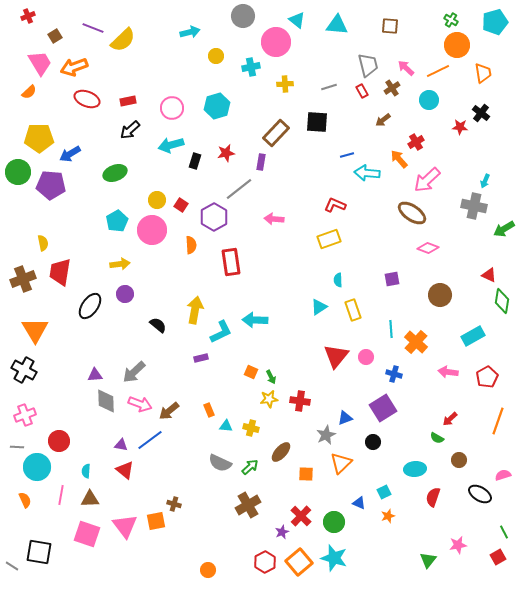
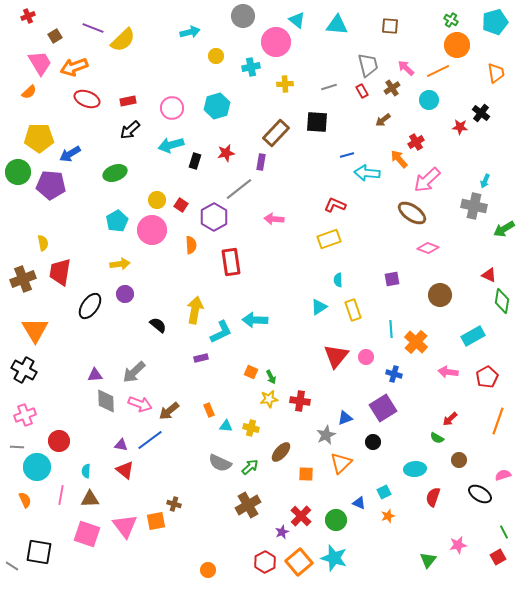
orange trapezoid at (483, 73): moved 13 px right
green circle at (334, 522): moved 2 px right, 2 px up
